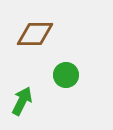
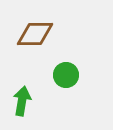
green arrow: rotated 16 degrees counterclockwise
